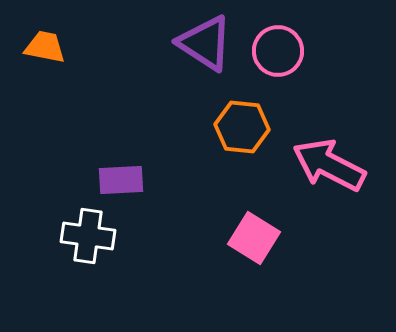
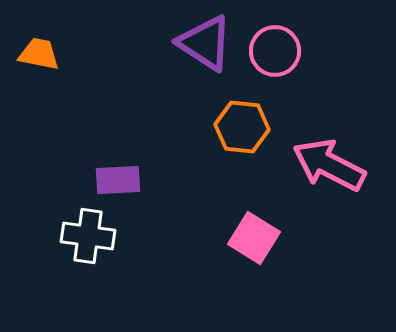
orange trapezoid: moved 6 px left, 7 px down
pink circle: moved 3 px left
purple rectangle: moved 3 px left
